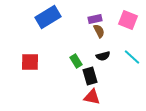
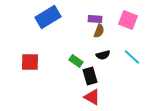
purple rectangle: rotated 16 degrees clockwise
brown semicircle: rotated 48 degrees clockwise
black semicircle: moved 1 px up
green rectangle: rotated 24 degrees counterclockwise
red triangle: rotated 18 degrees clockwise
